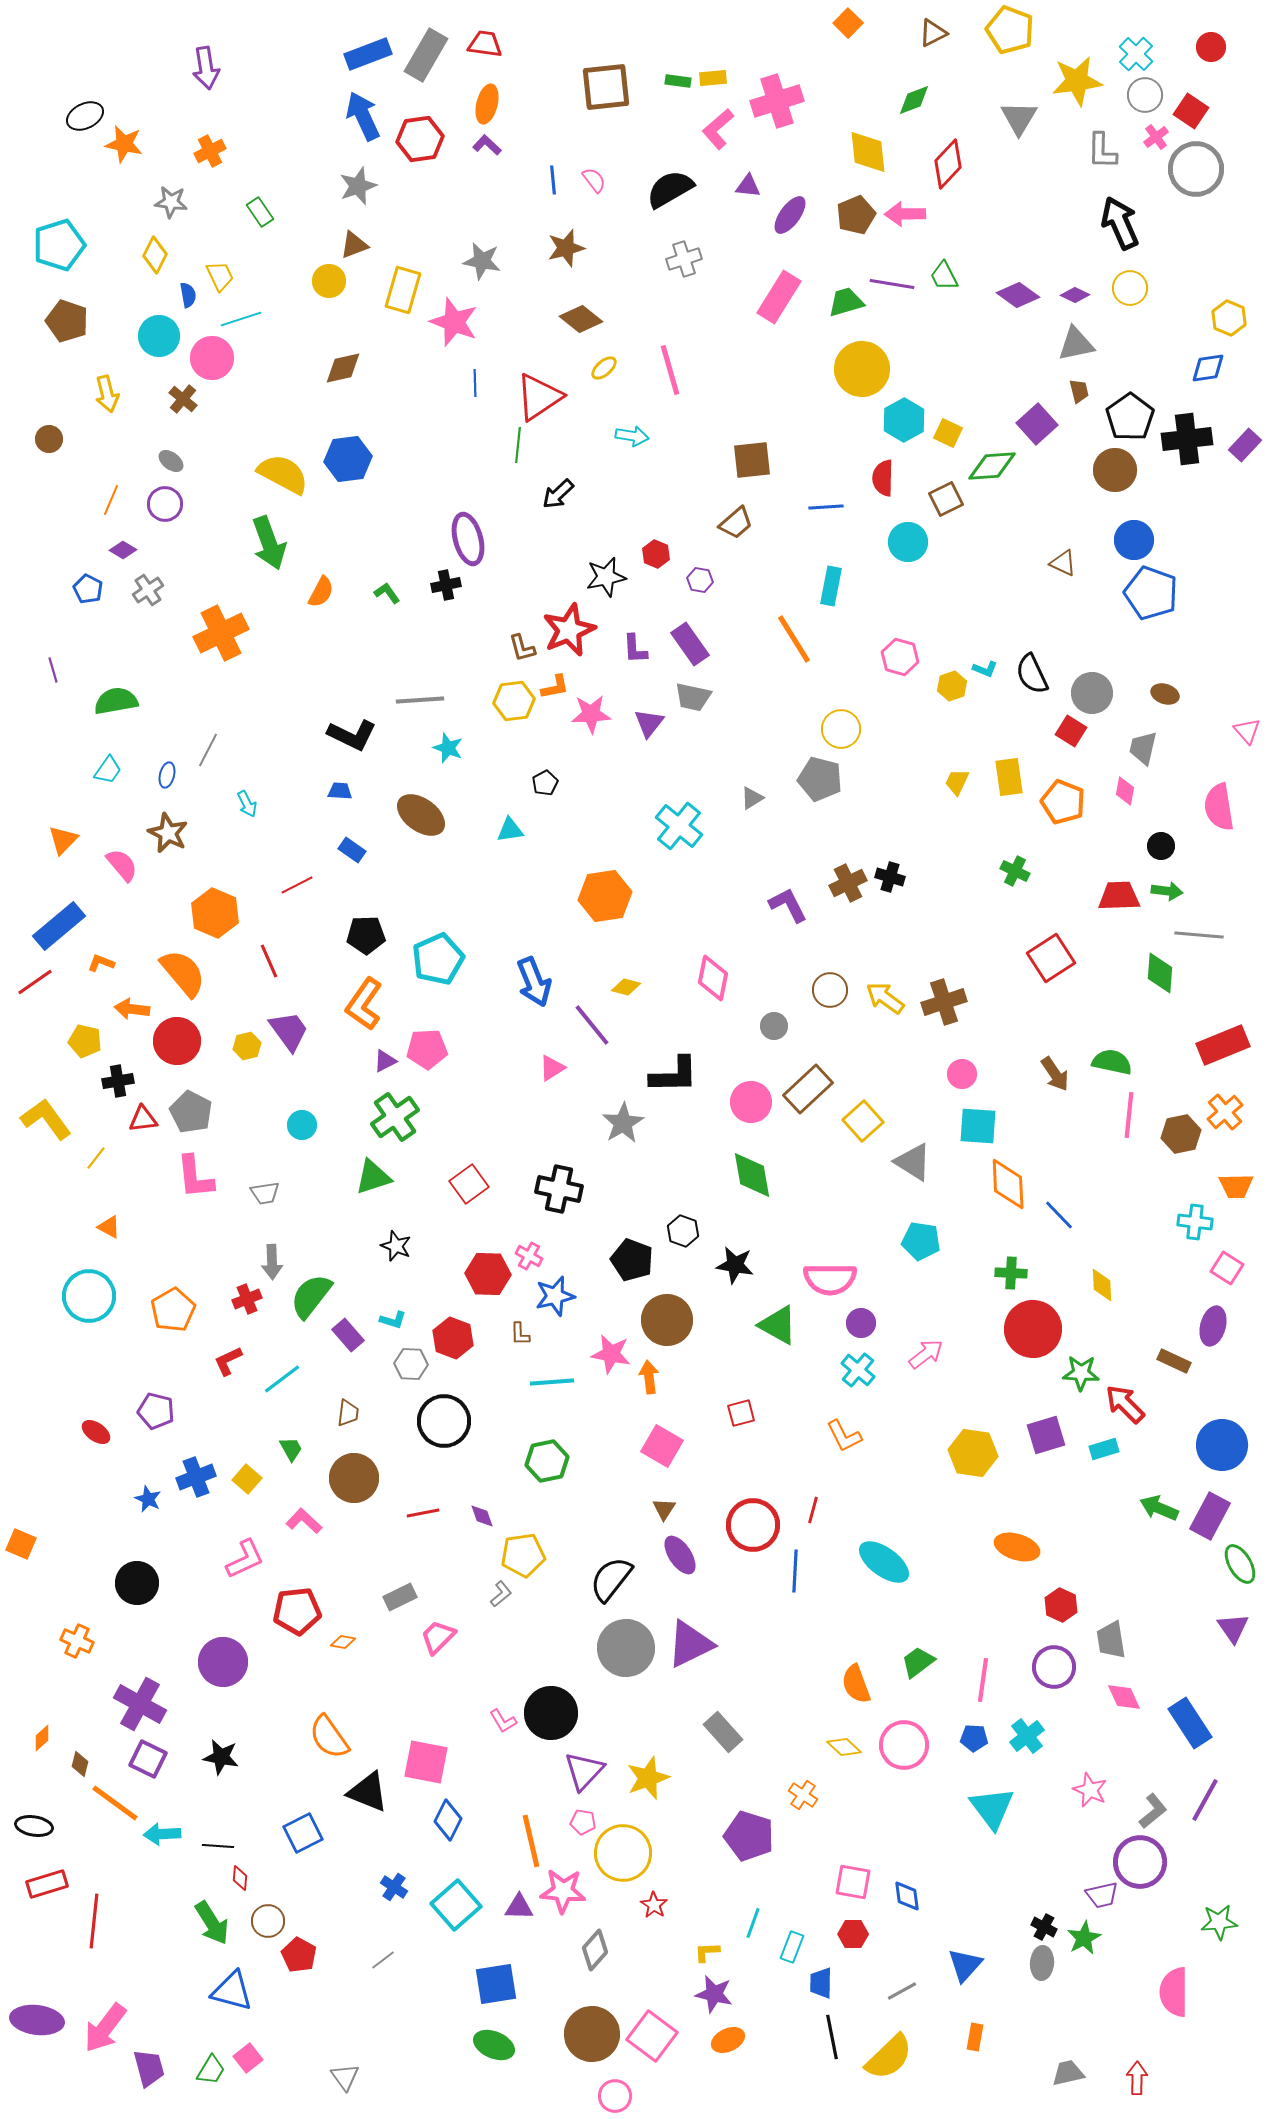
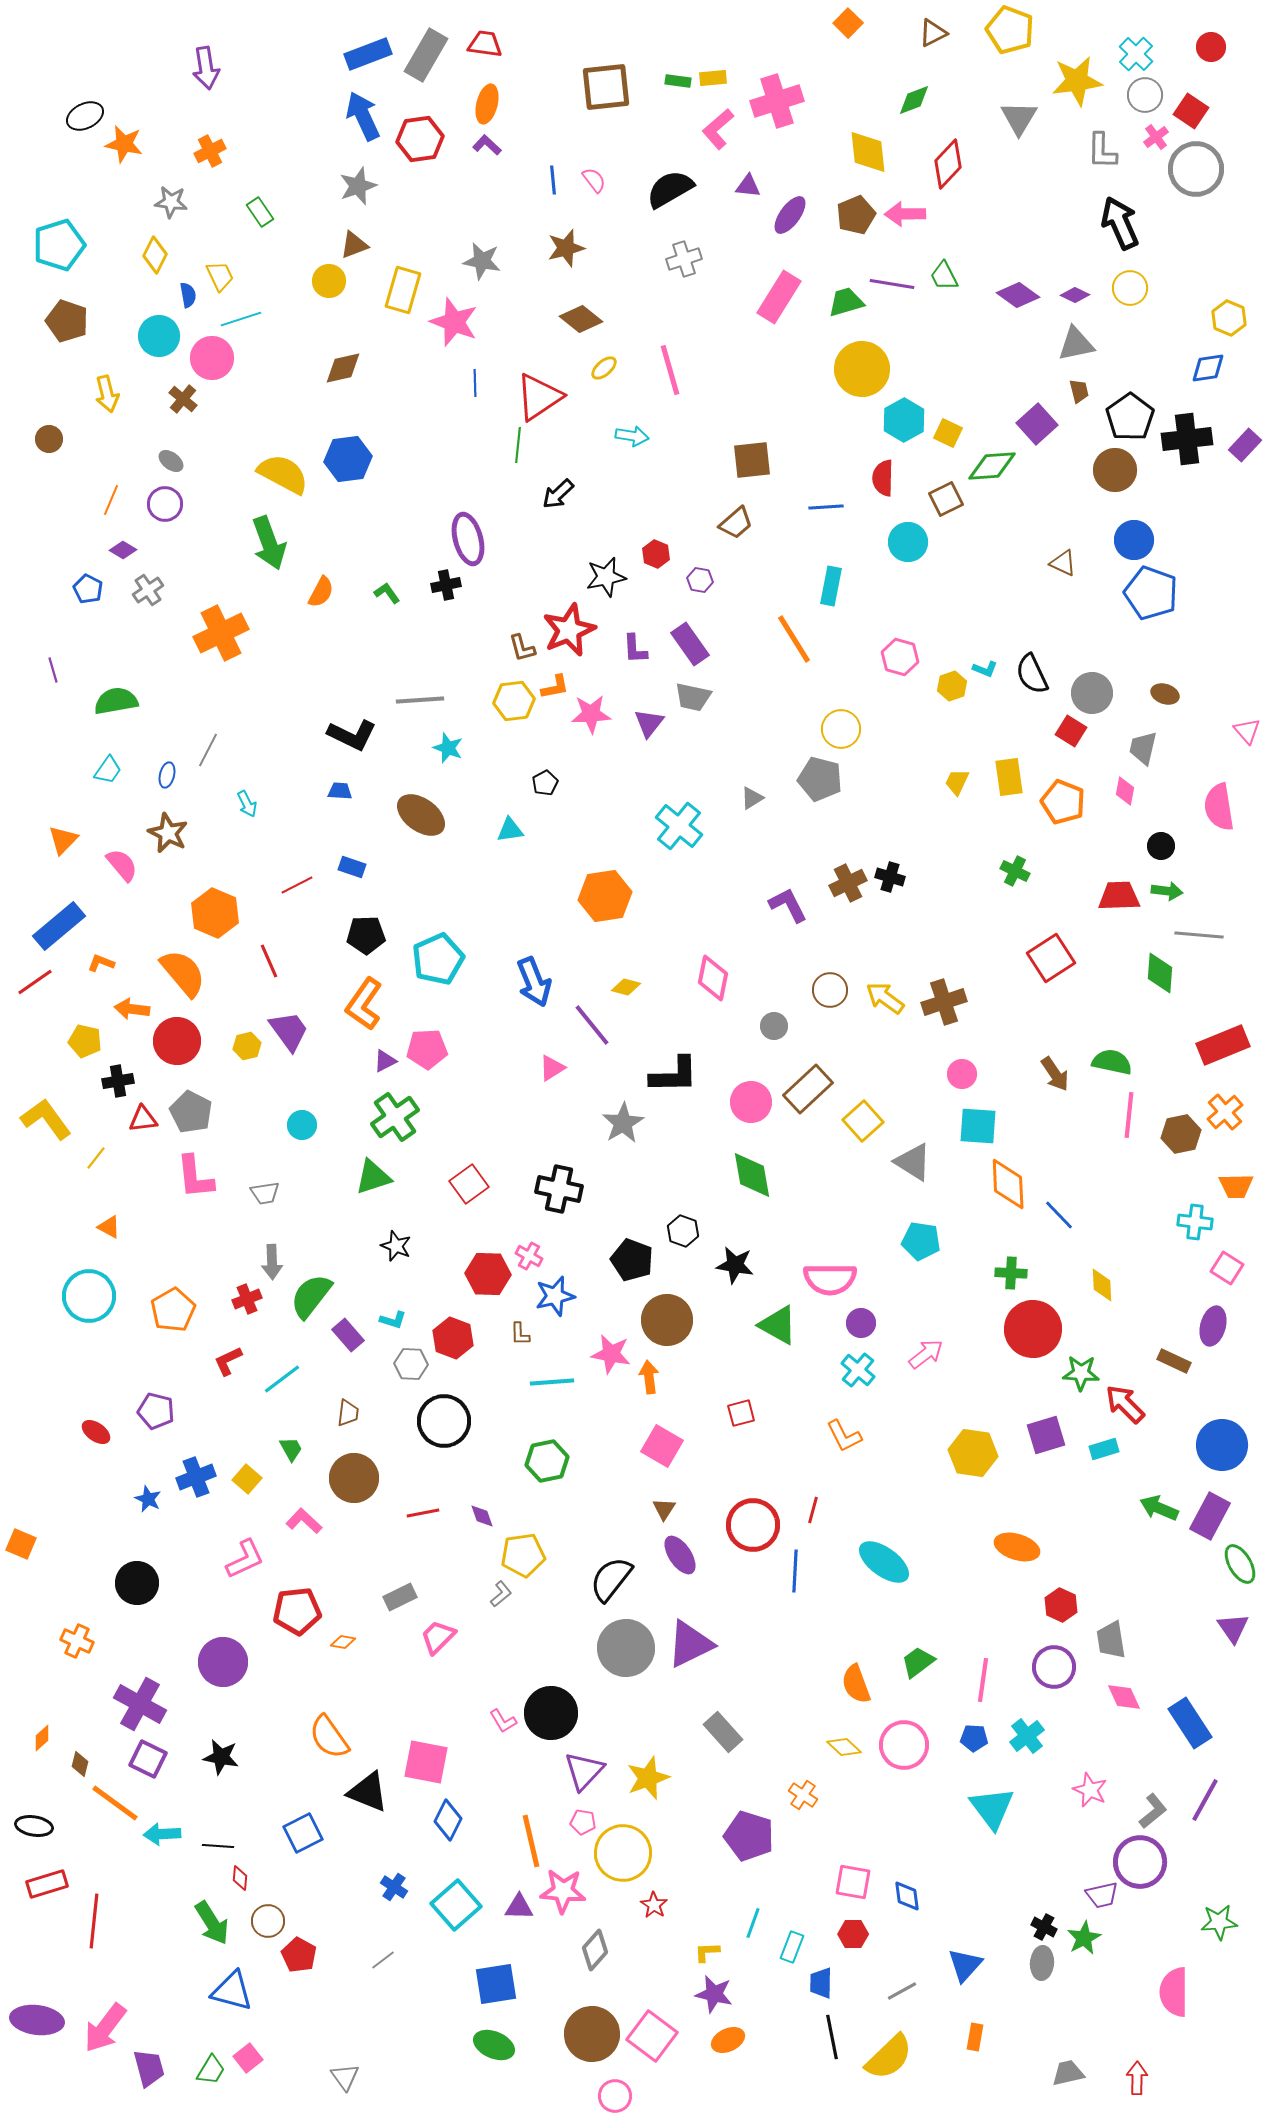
blue rectangle at (352, 850): moved 17 px down; rotated 16 degrees counterclockwise
